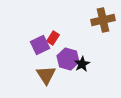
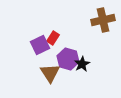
brown triangle: moved 4 px right, 2 px up
